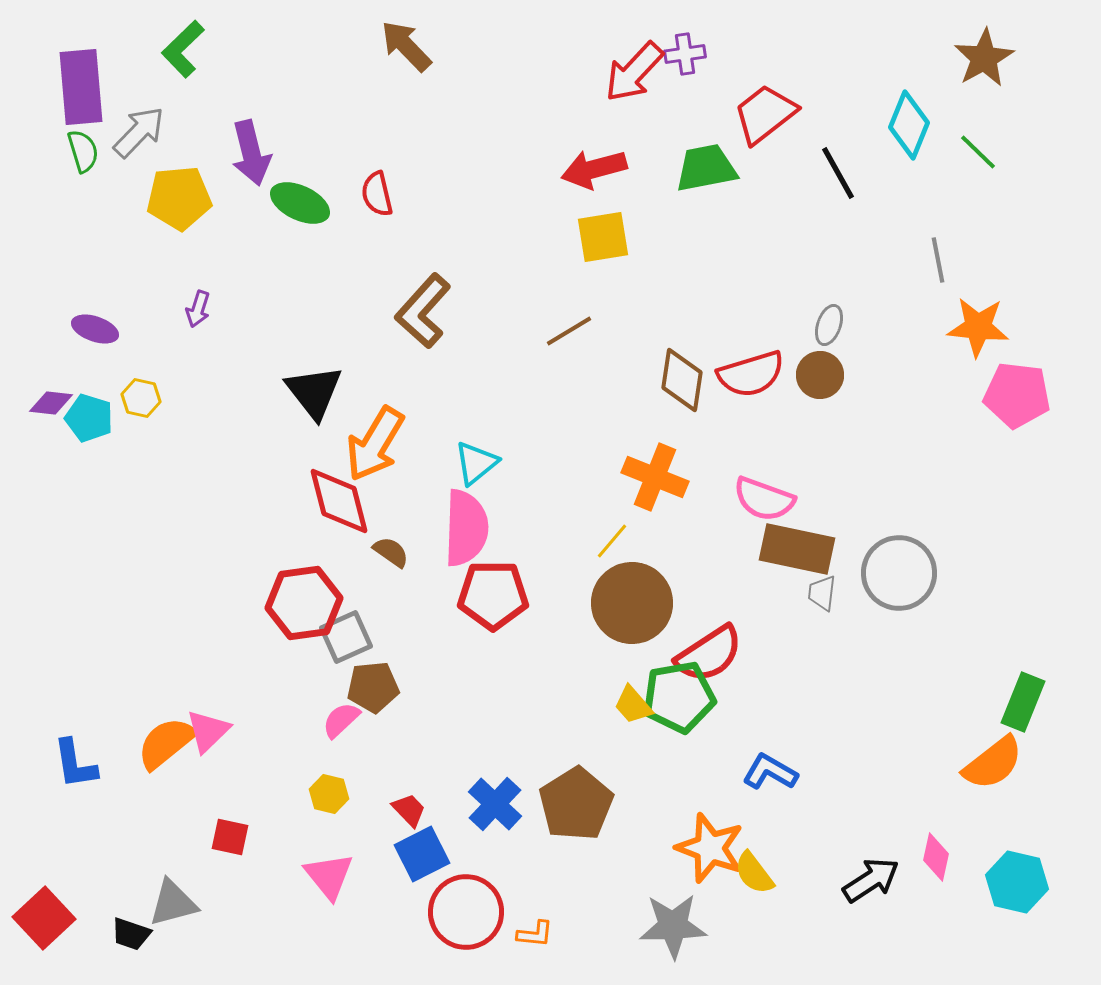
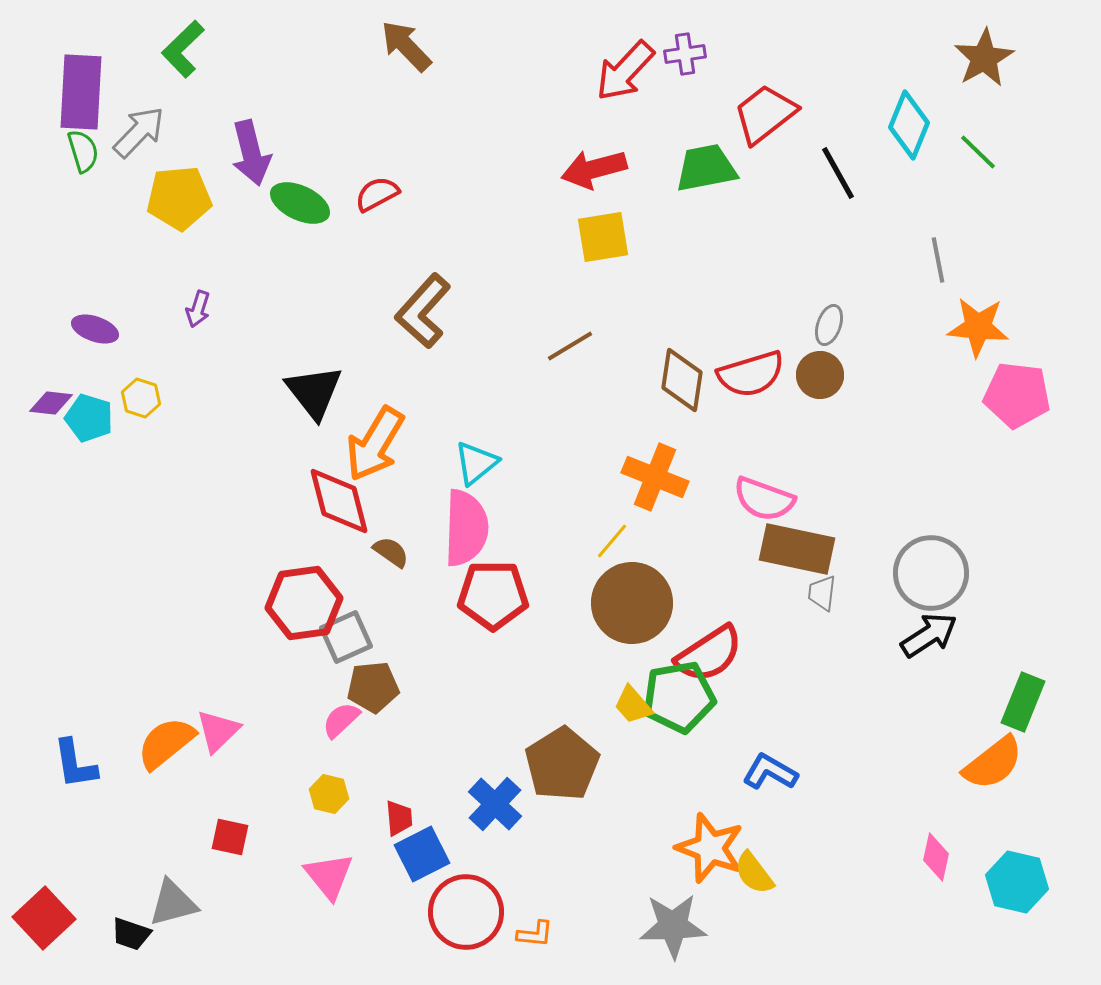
red arrow at (634, 72): moved 9 px left, 1 px up
purple rectangle at (81, 87): moved 5 px down; rotated 8 degrees clockwise
red semicircle at (377, 194): rotated 75 degrees clockwise
brown line at (569, 331): moved 1 px right, 15 px down
yellow hexagon at (141, 398): rotated 6 degrees clockwise
gray circle at (899, 573): moved 32 px right
pink triangle at (208, 731): moved 10 px right
brown pentagon at (576, 804): moved 14 px left, 40 px up
red trapezoid at (409, 810): moved 10 px left, 8 px down; rotated 39 degrees clockwise
black arrow at (871, 880): moved 58 px right, 245 px up
